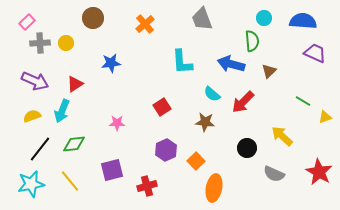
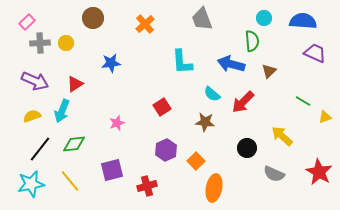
pink star: rotated 21 degrees counterclockwise
